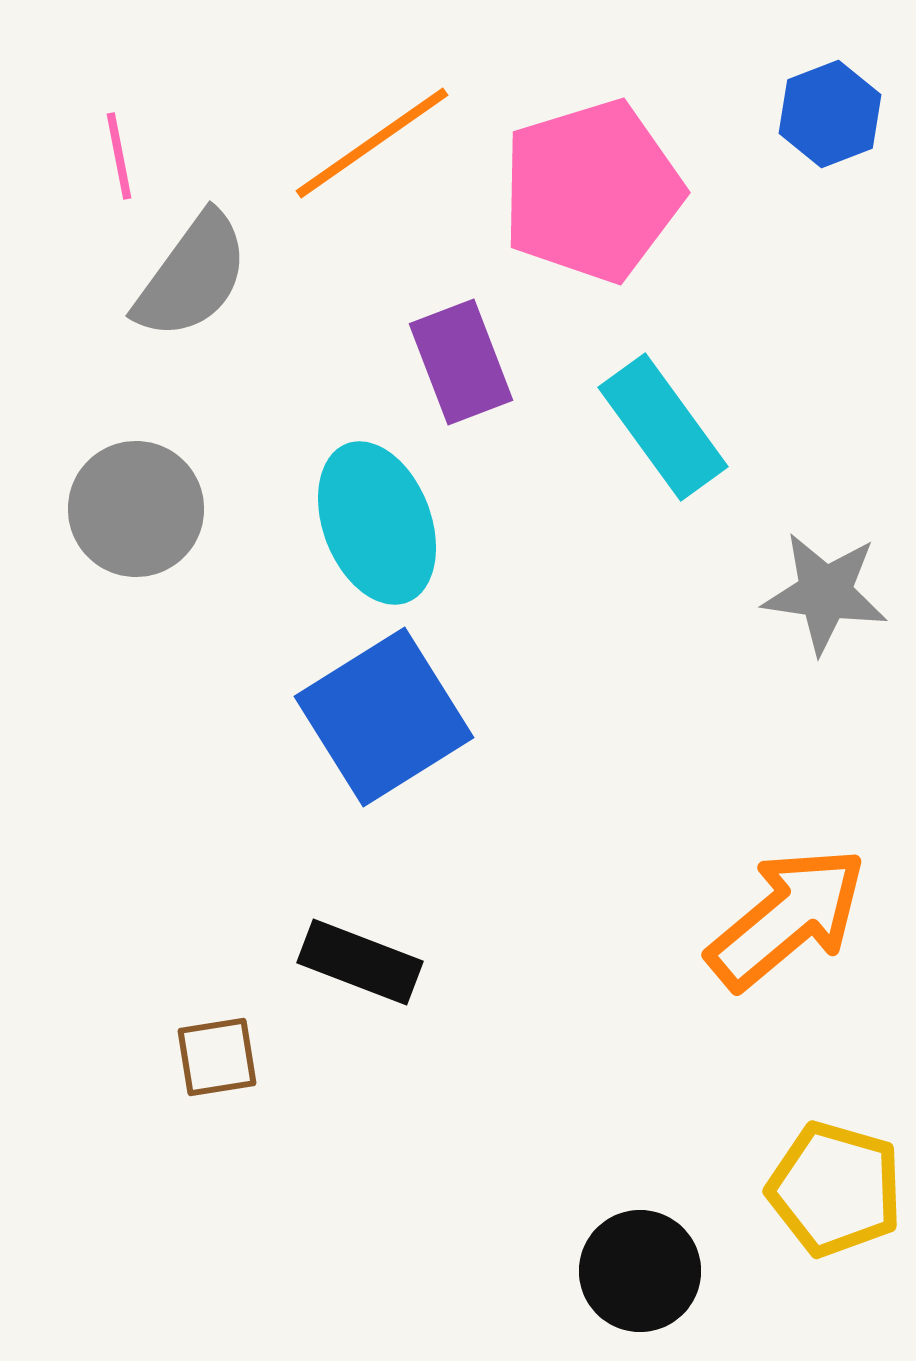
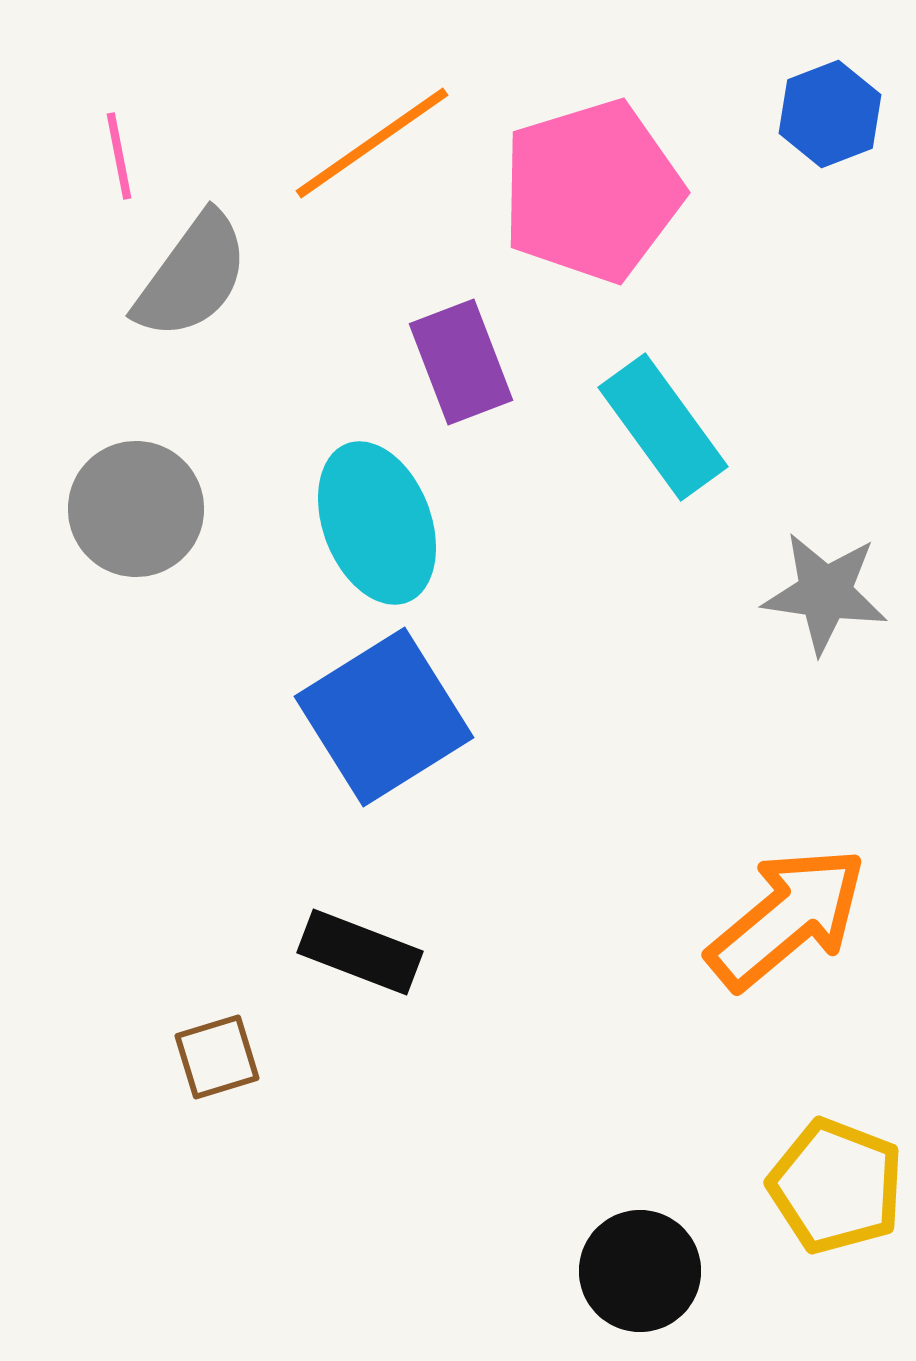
black rectangle: moved 10 px up
brown square: rotated 8 degrees counterclockwise
yellow pentagon: moved 1 px right, 3 px up; rotated 5 degrees clockwise
